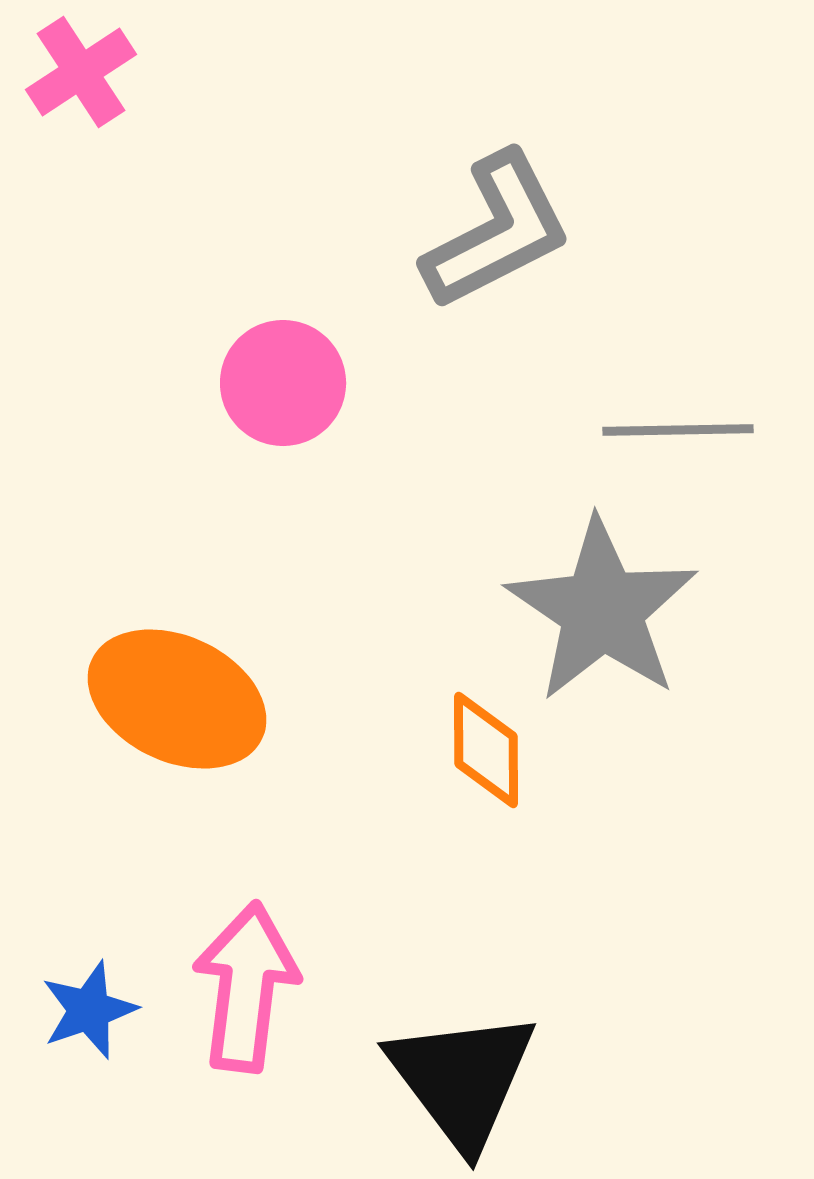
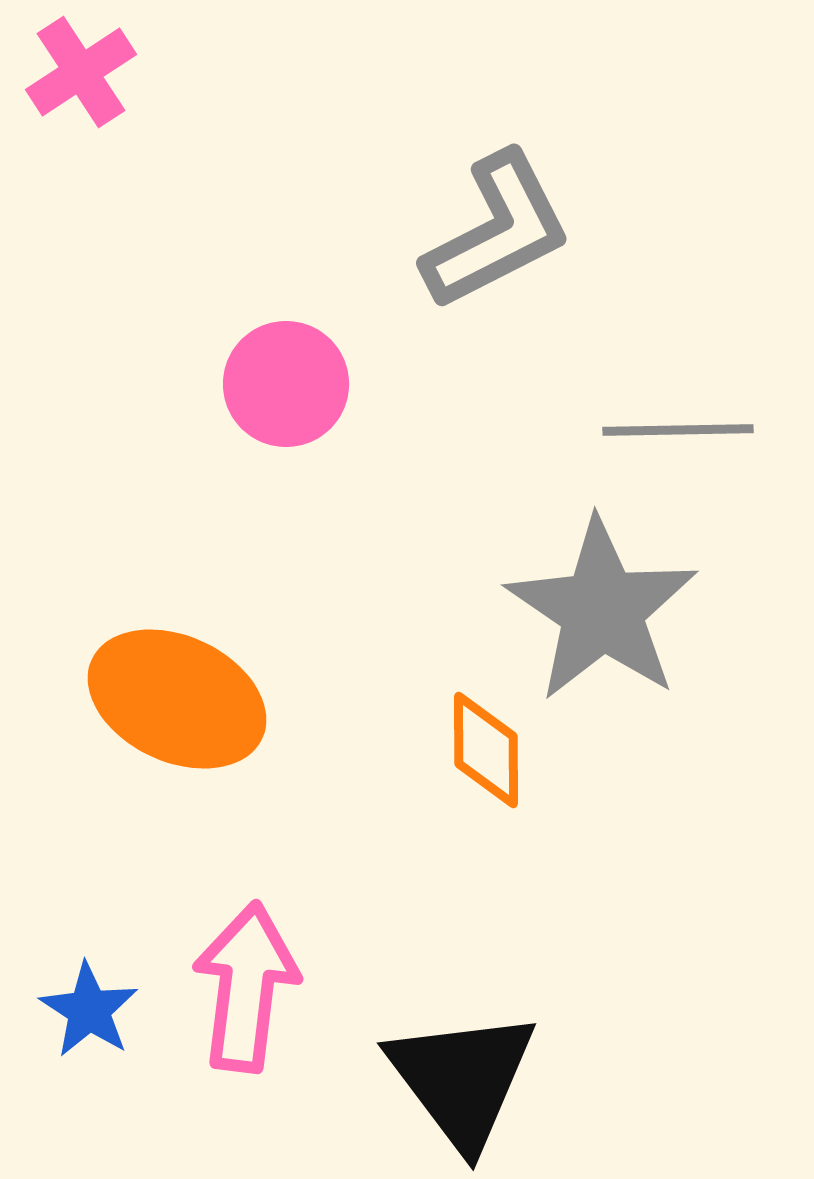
pink circle: moved 3 px right, 1 px down
blue star: rotated 20 degrees counterclockwise
